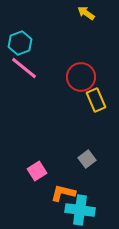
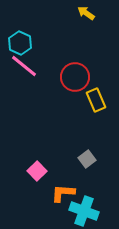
cyan hexagon: rotated 15 degrees counterclockwise
pink line: moved 2 px up
red circle: moved 6 px left
pink square: rotated 12 degrees counterclockwise
orange L-shape: rotated 10 degrees counterclockwise
cyan cross: moved 4 px right, 1 px down; rotated 12 degrees clockwise
